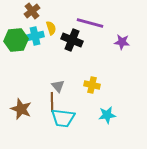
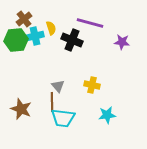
brown cross: moved 8 px left, 8 px down
